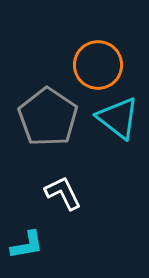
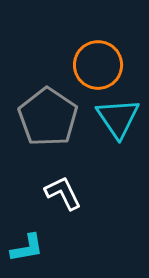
cyan triangle: rotated 18 degrees clockwise
cyan L-shape: moved 3 px down
